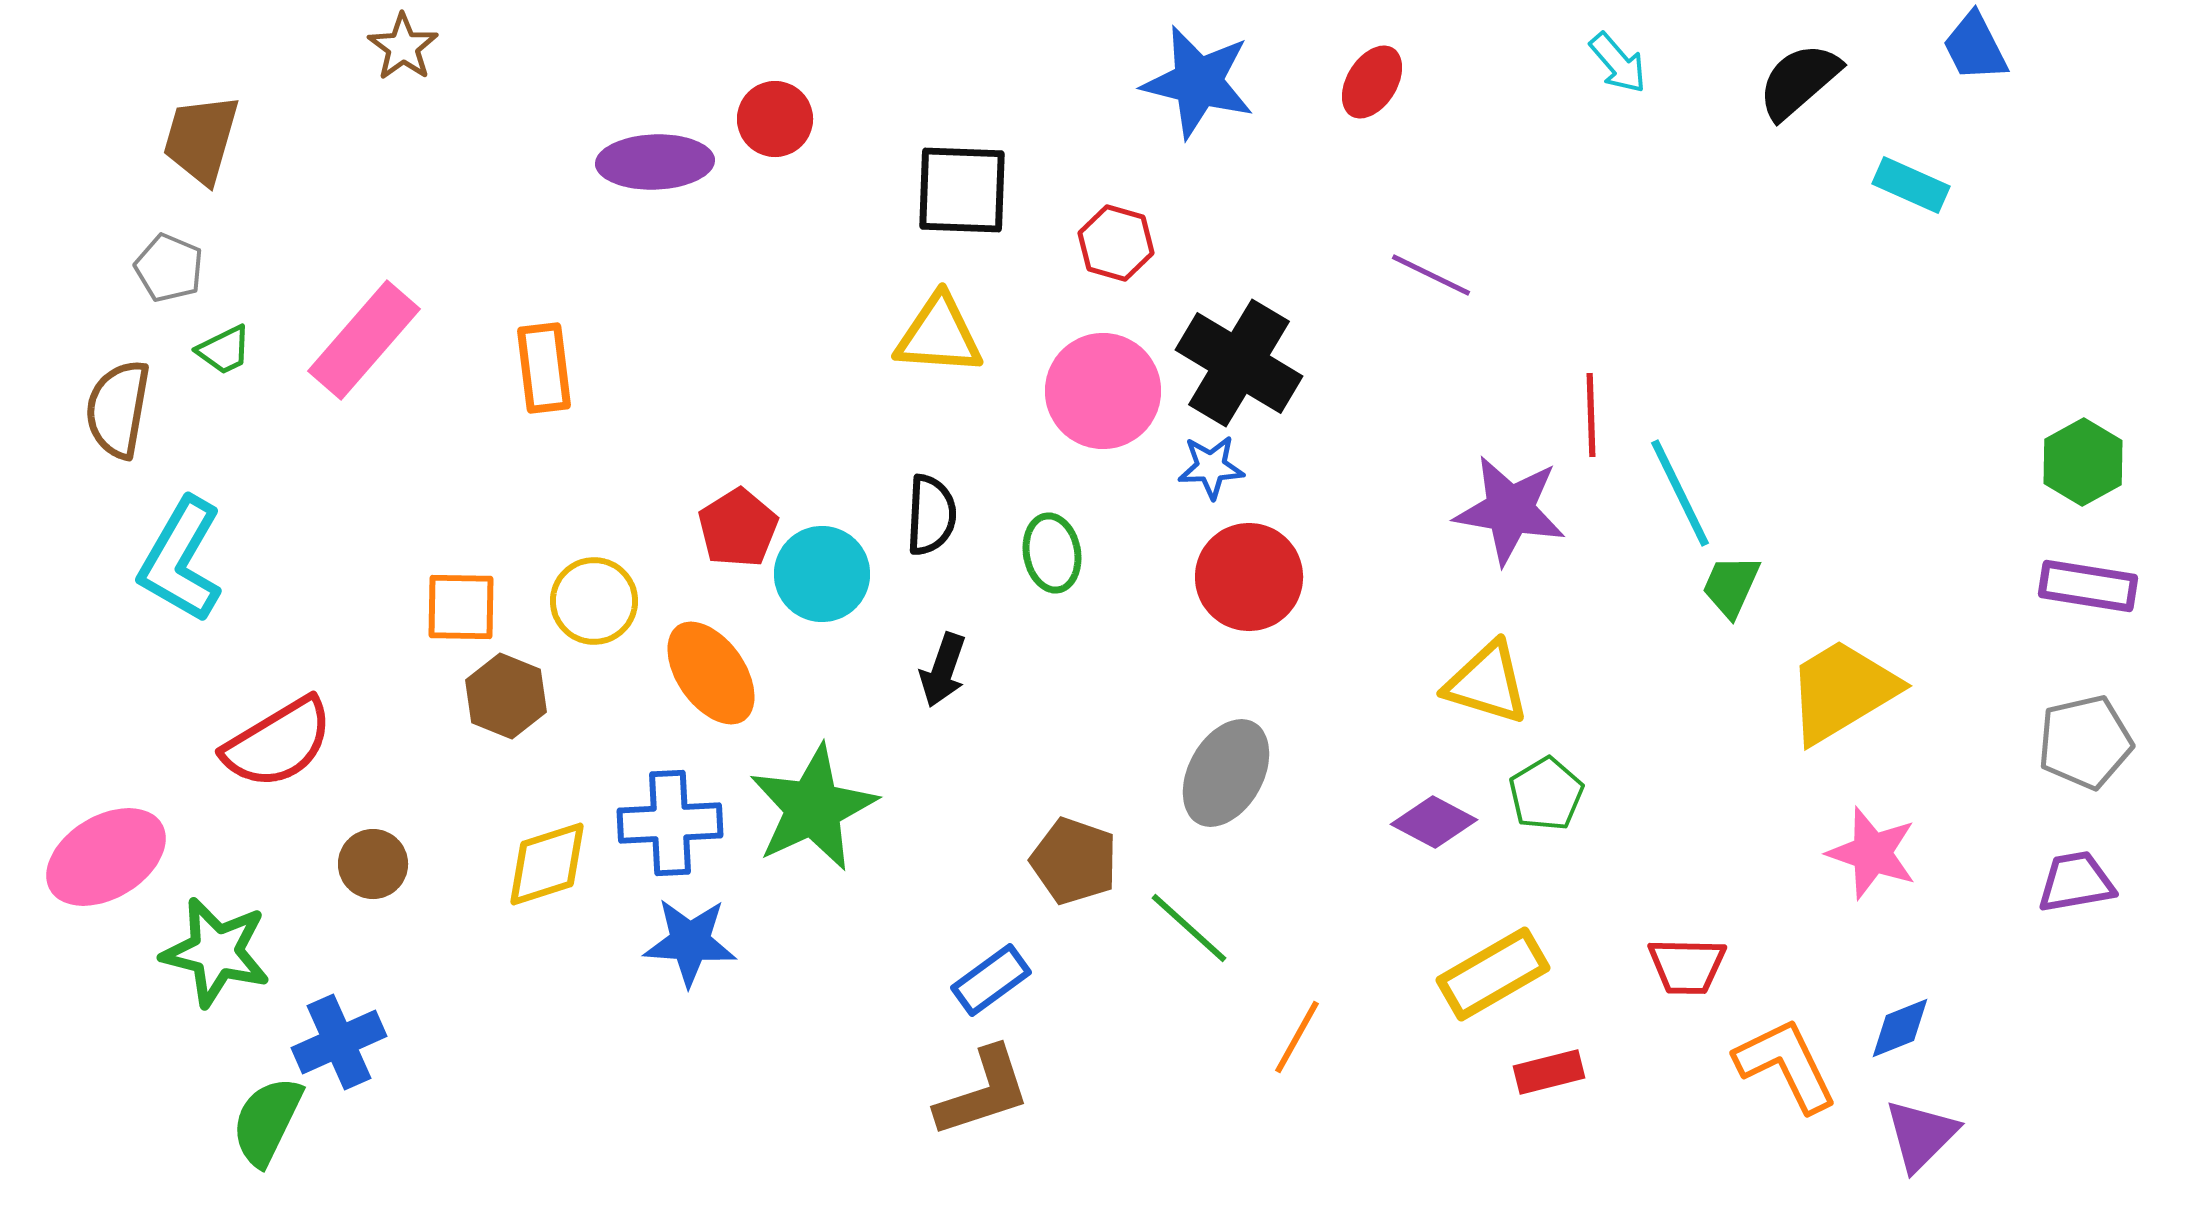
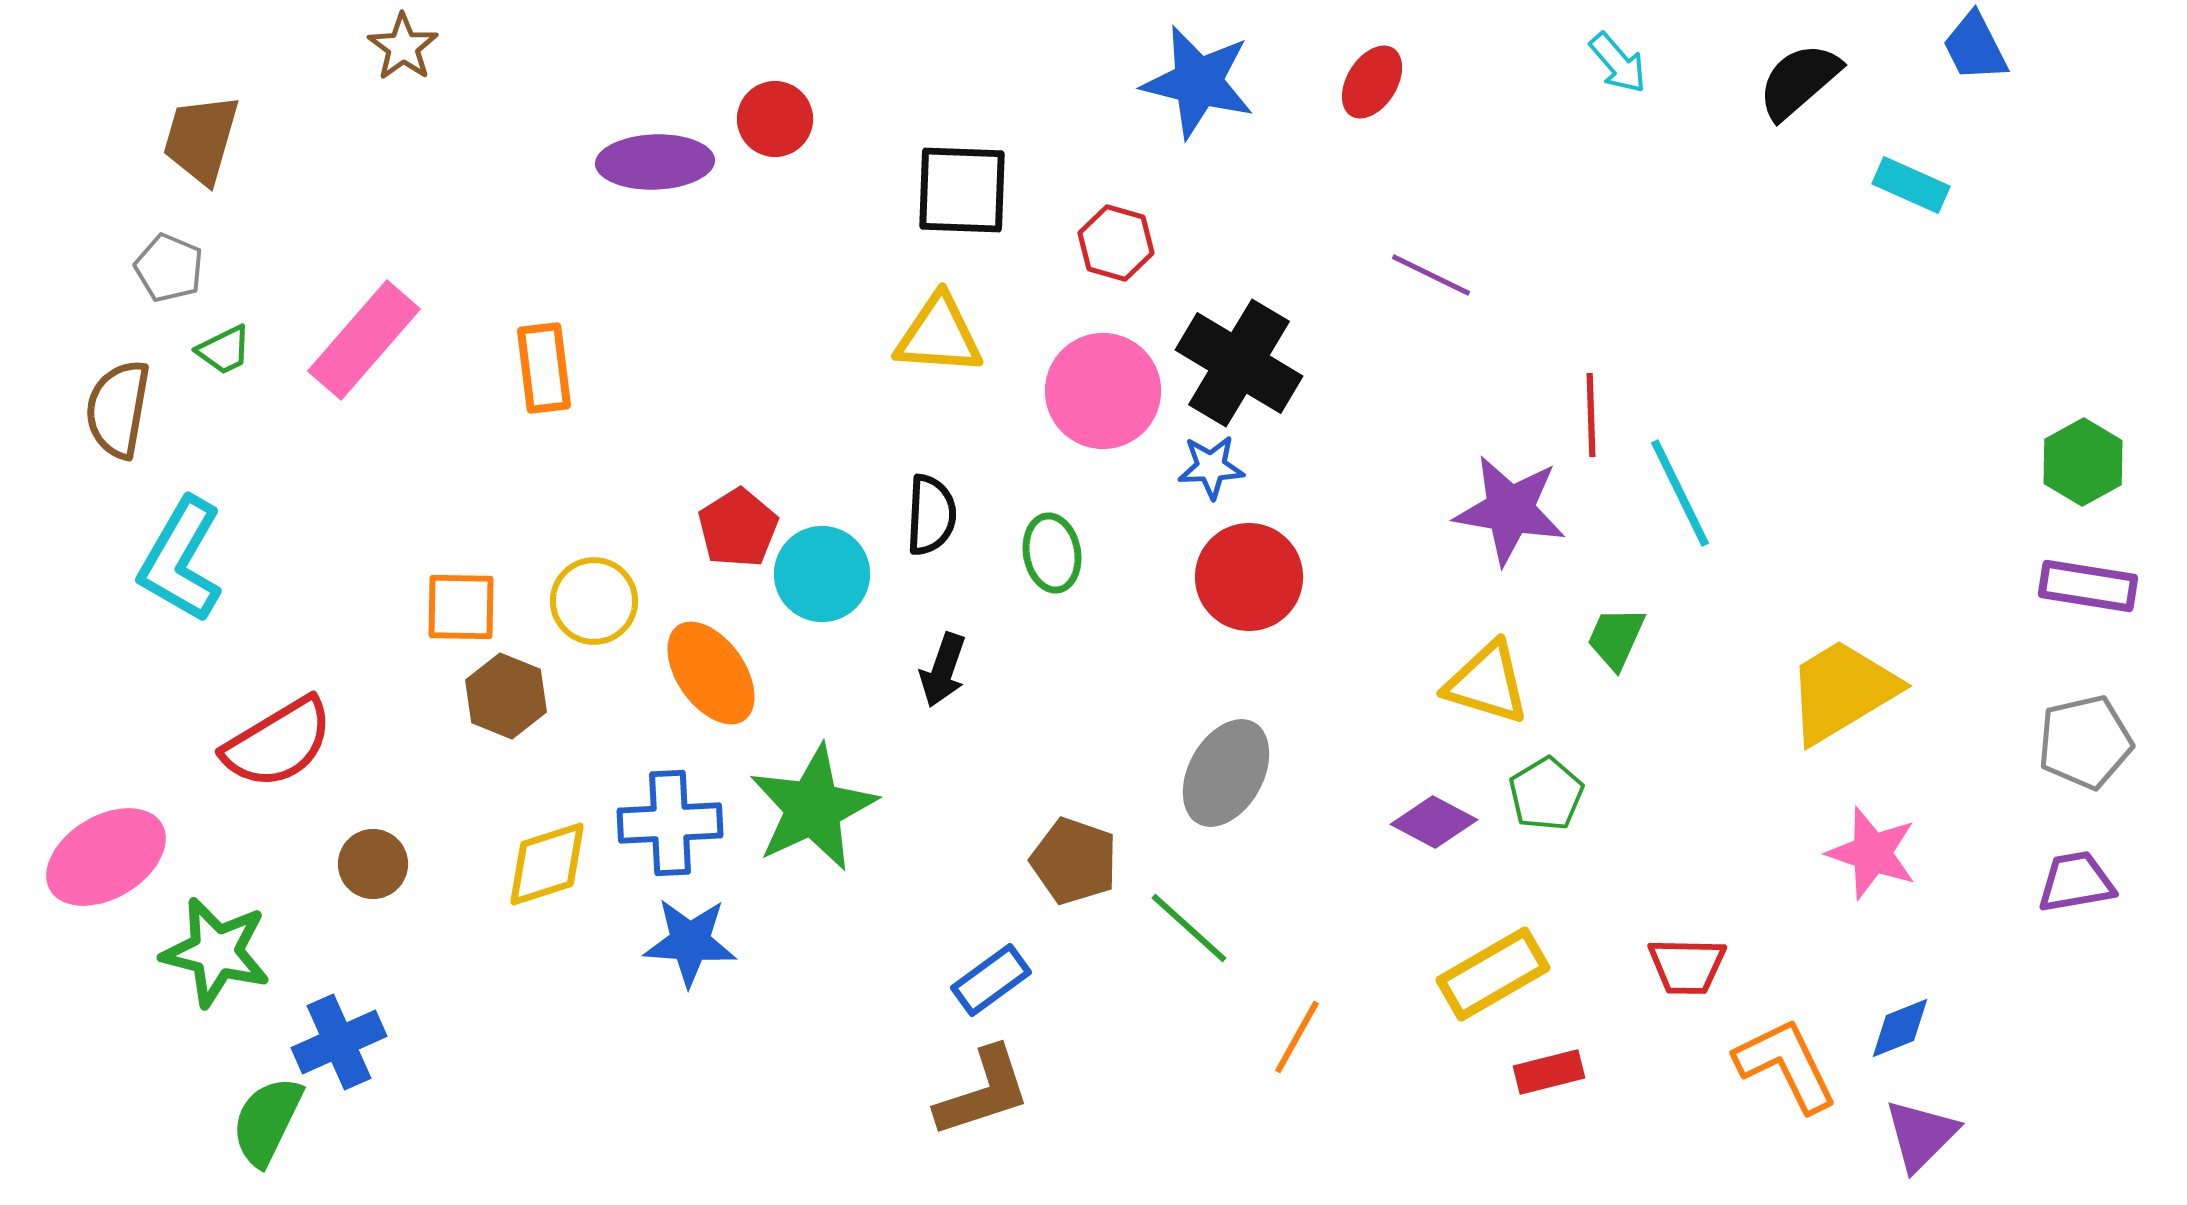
green trapezoid at (1731, 586): moved 115 px left, 52 px down
